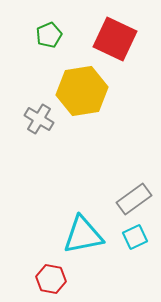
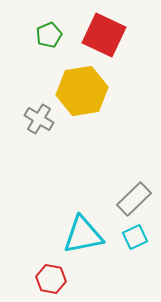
red square: moved 11 px left, 4 px up
gray rectangle: rotated 8 degrees counterclockwise
